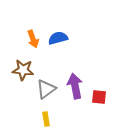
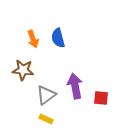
blue semicircle: rotated 90 degrees counterclockwise
gray triangle: moved 6 px down
red square: moved 2 px right, 1 px down
yellow rectangle: rotated 56 degrees counterclockwise
